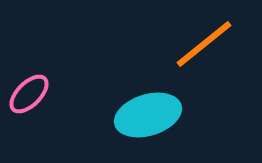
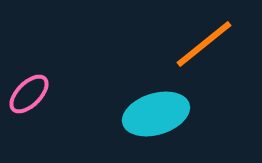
cyan ellipse: moved 8 px right, 1 px up
